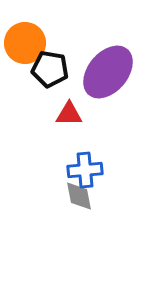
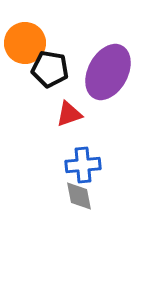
purple ellipse: rotated 12 degrees counterclockwise
red triangle: rotated 20 degrees counterclockwise
blue cross: moved 2 px left, 5 px up
